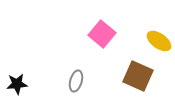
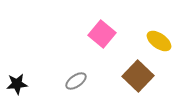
brown square: rotated 20 degrees clockwise
gray ellipse: rotated 40 degrees clockwise
